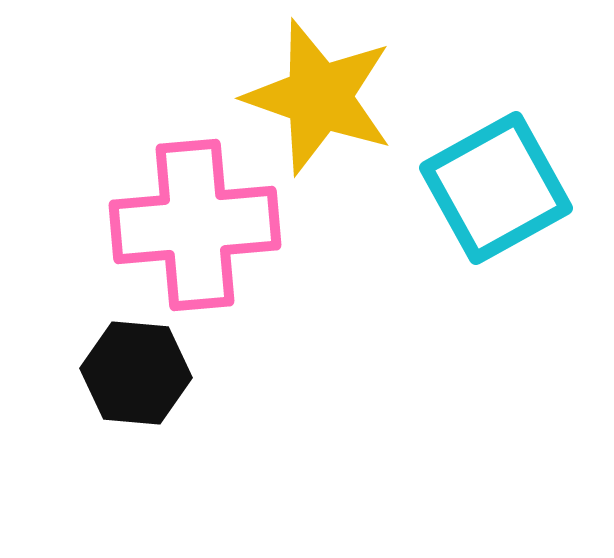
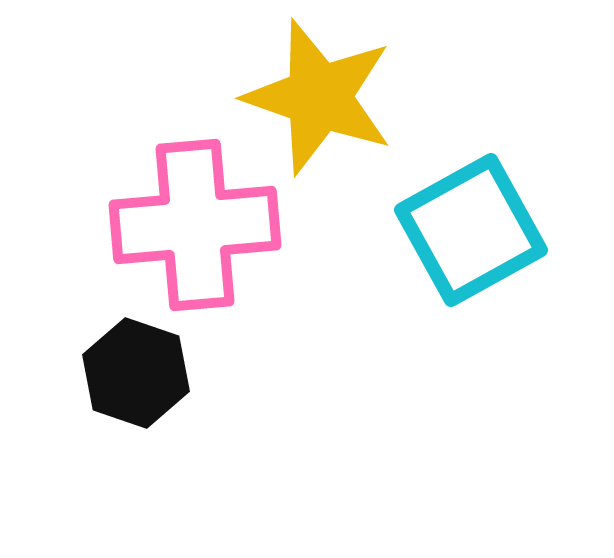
cyan square: moved 25 px left, 42 px down
black hexagon: rotated 14 degrees clockwise
